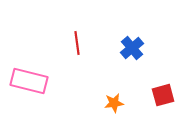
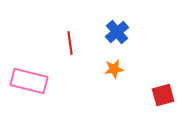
red line: moved 7 px left
blue cross: moved 15 px left, 16 px up
orange star: moved 34 px up
